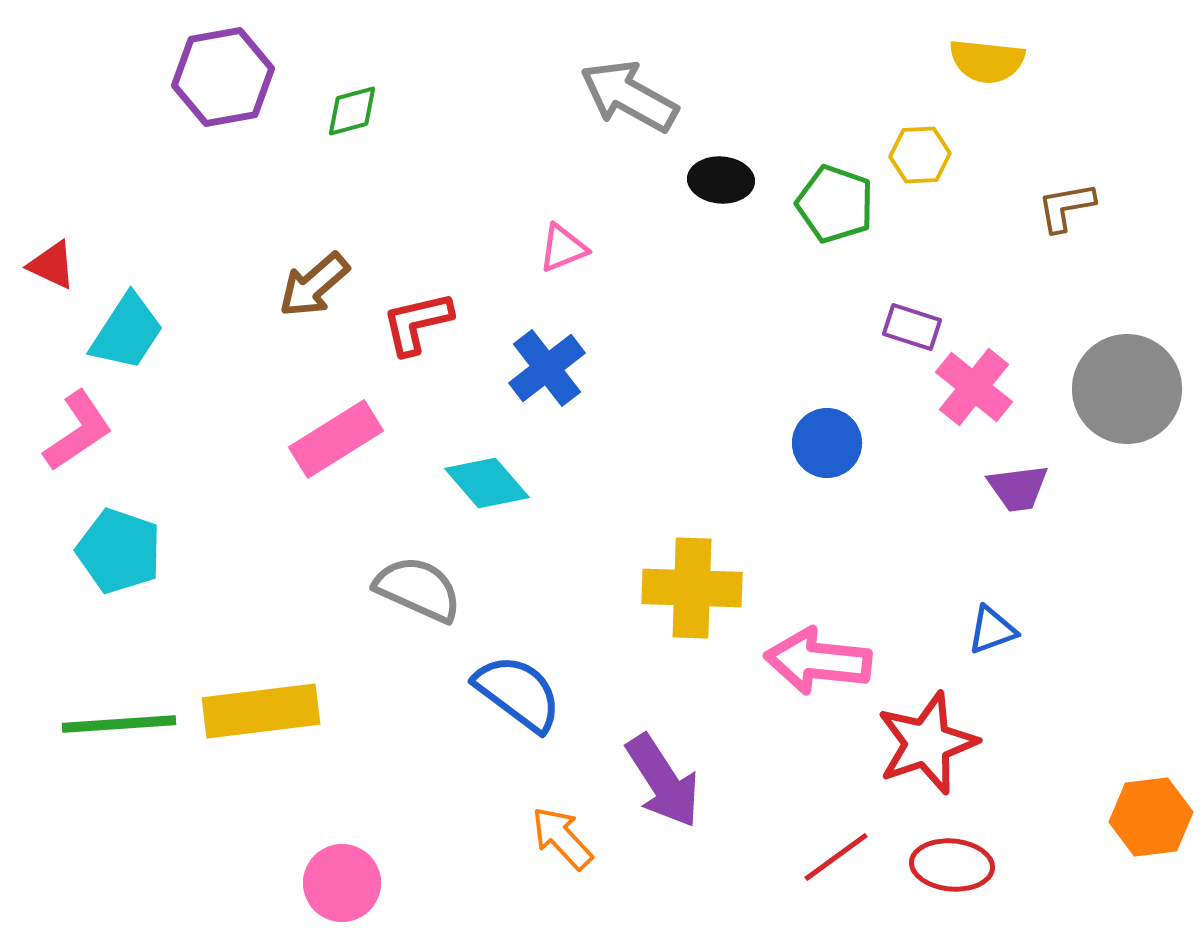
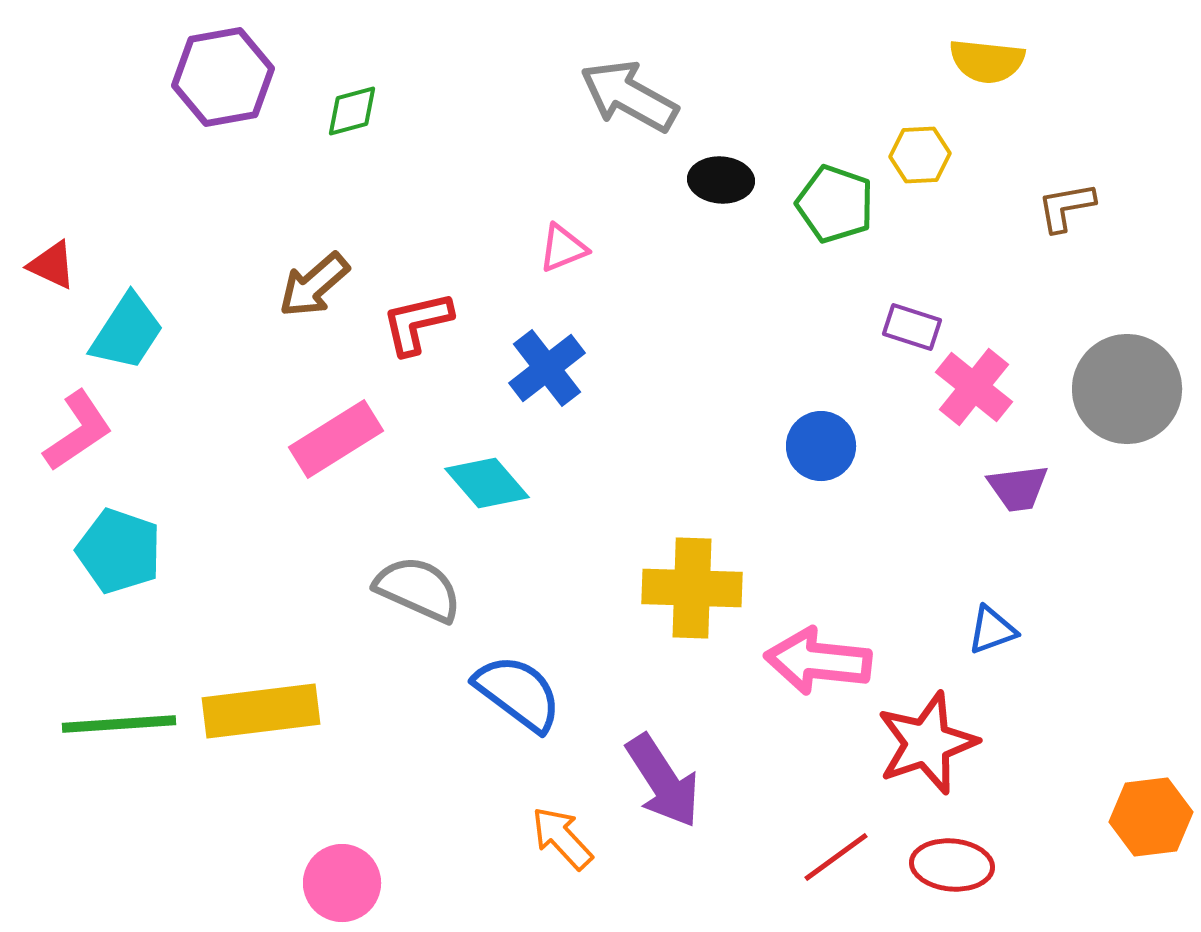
blue circle: moved 6 px left, 3 px down
